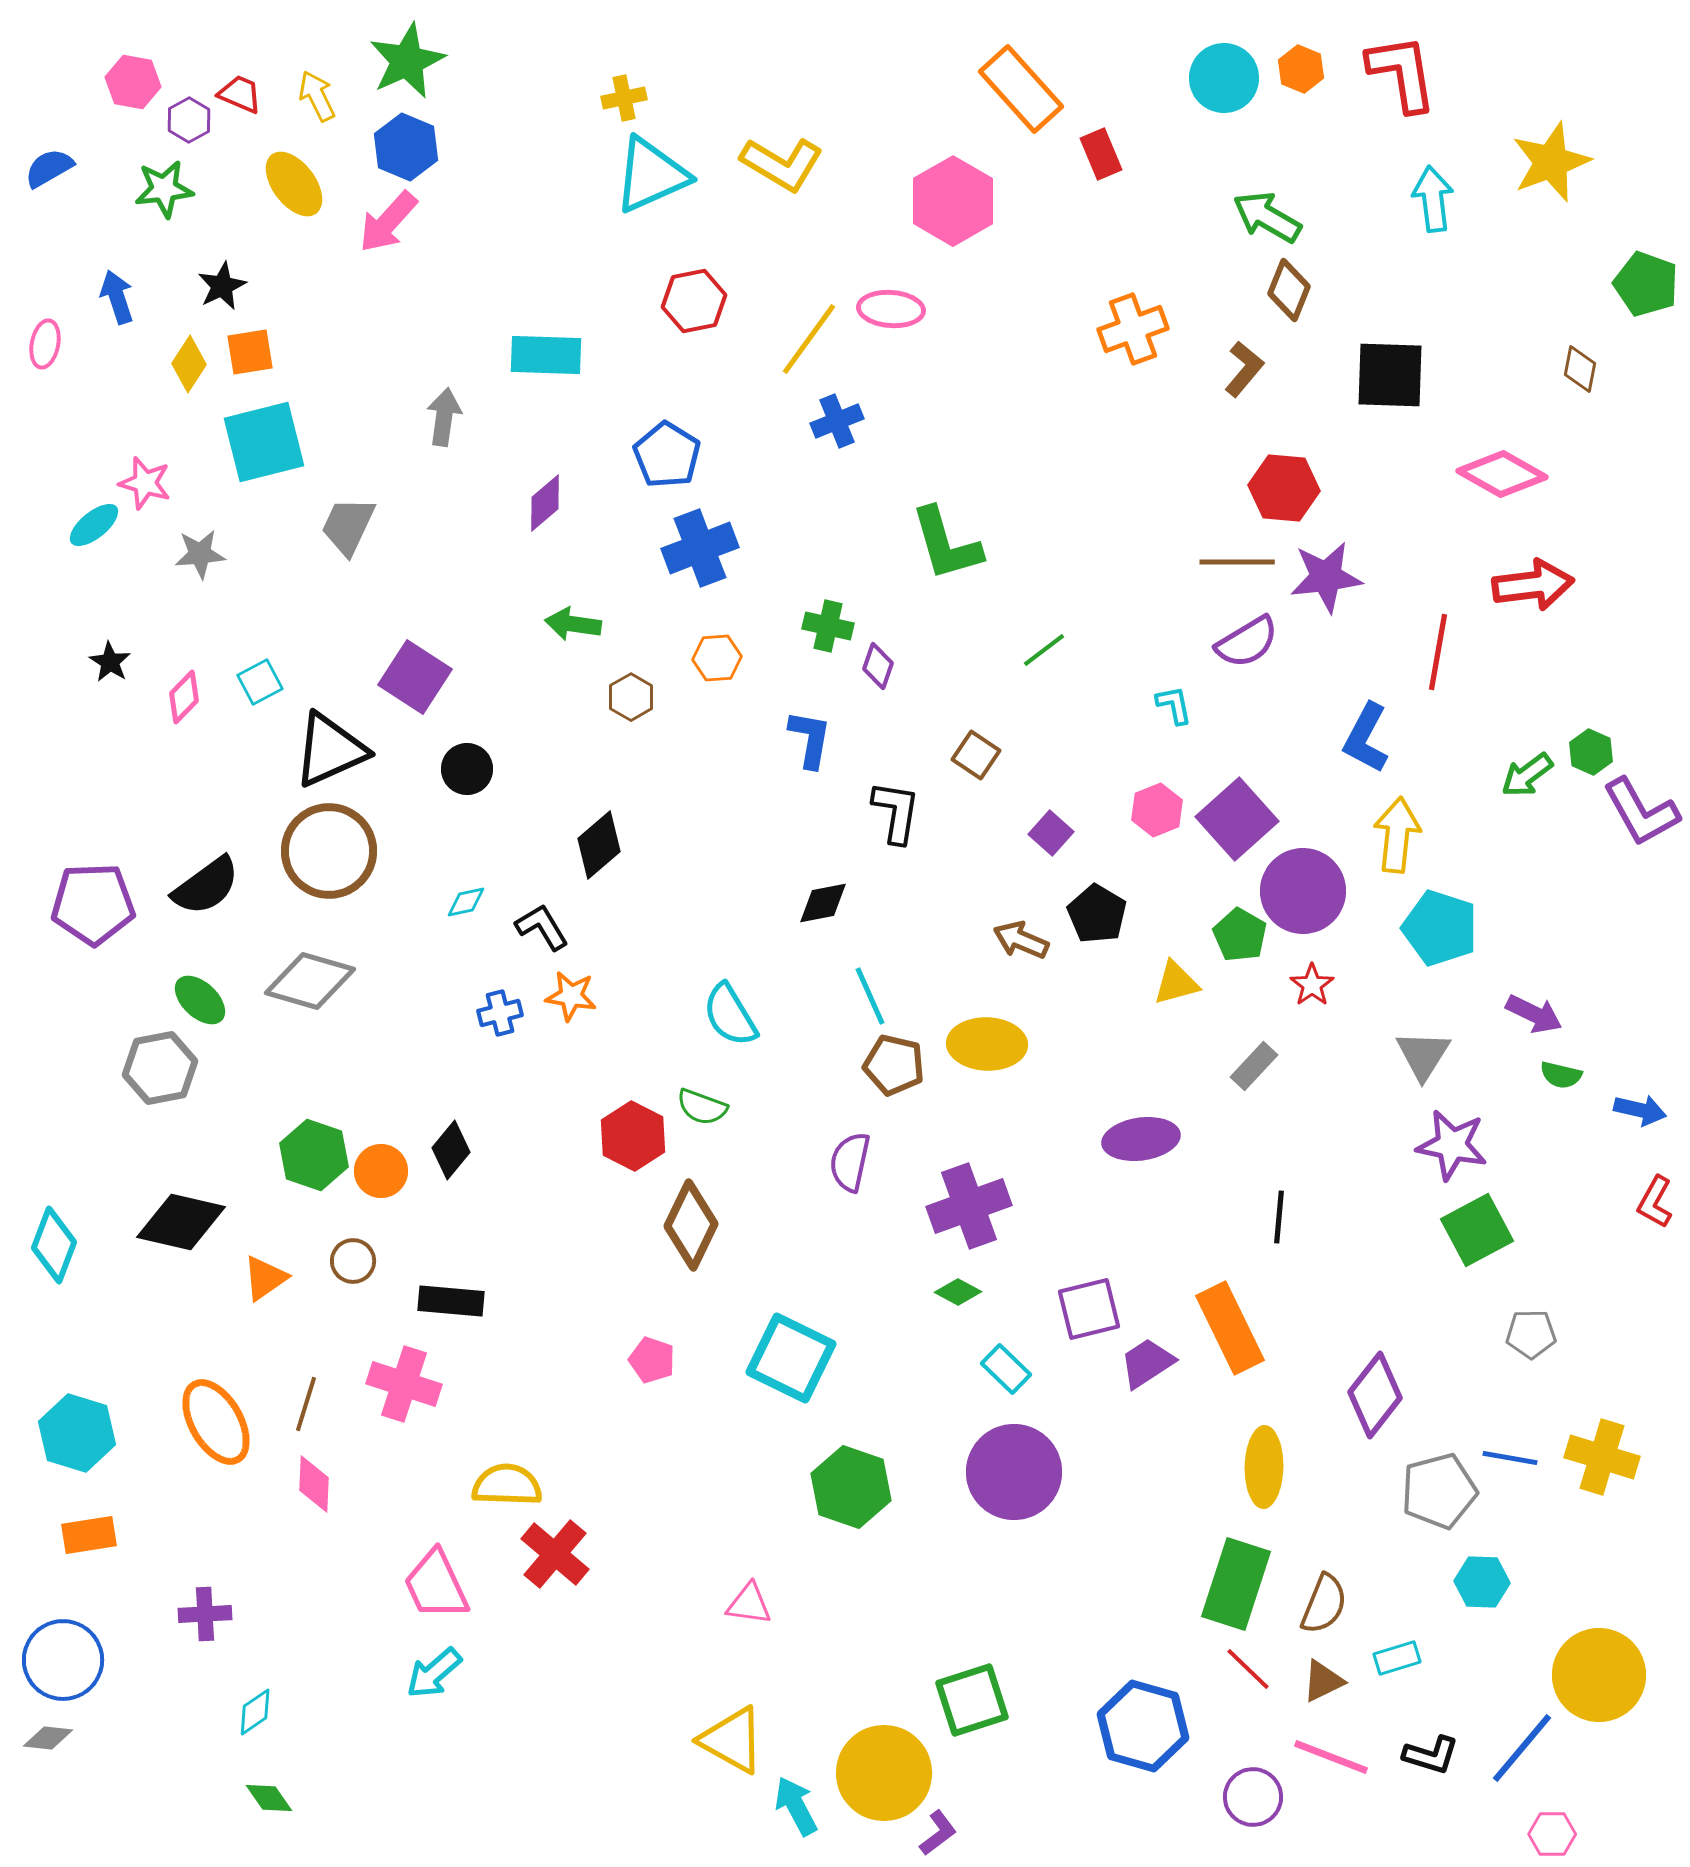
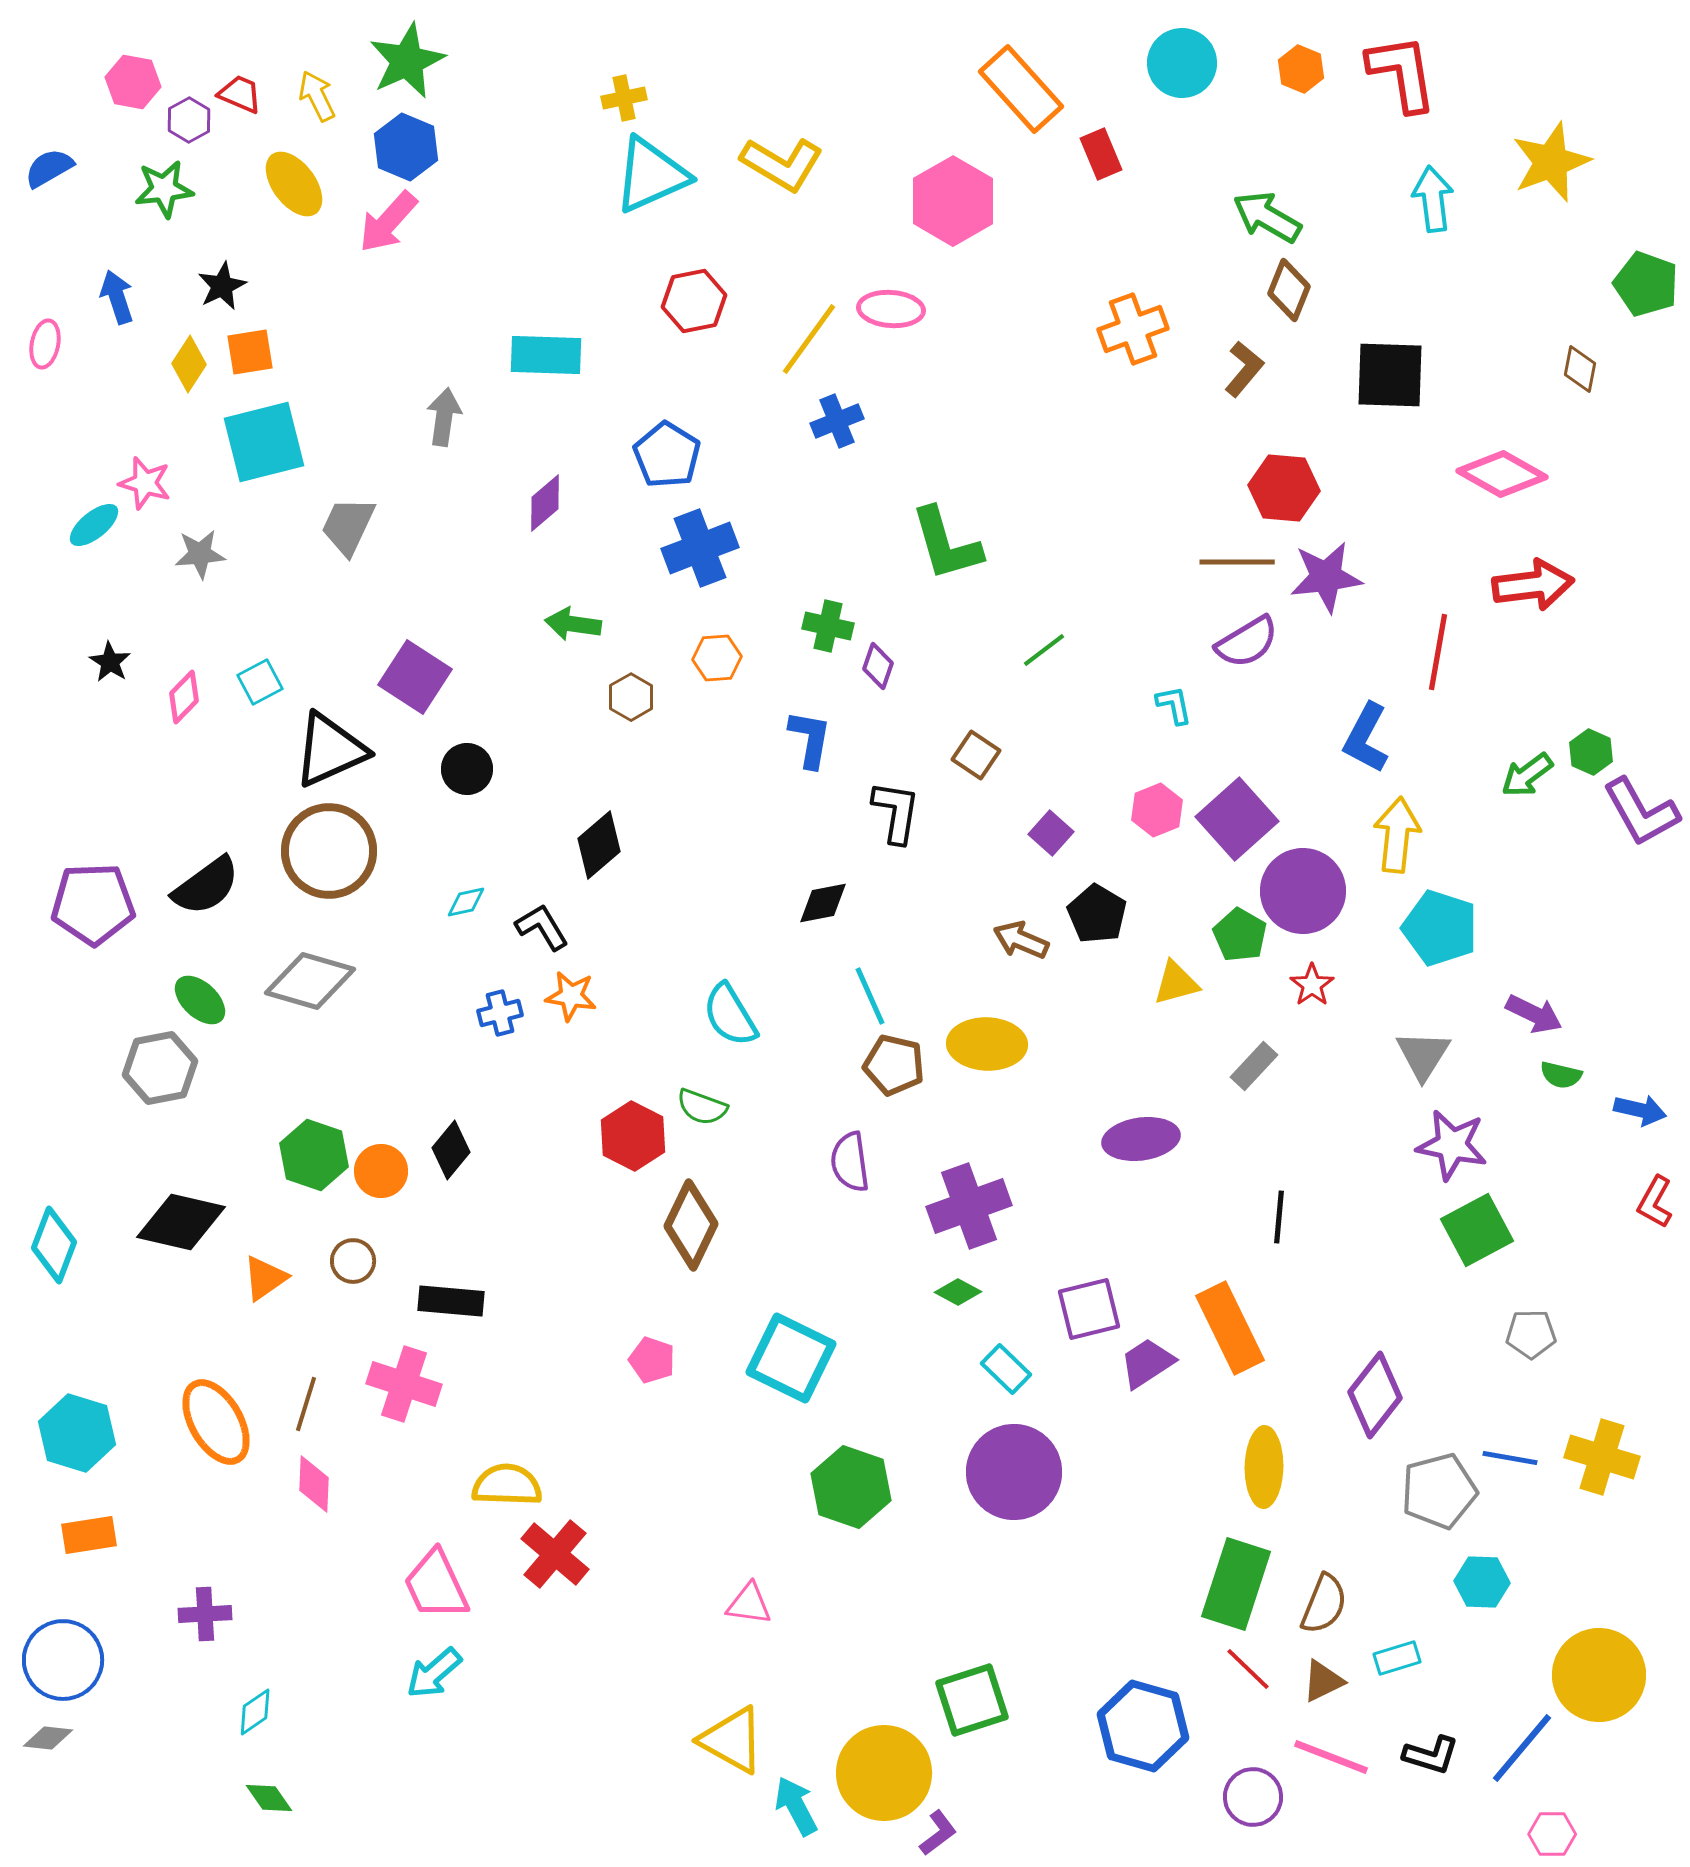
cyan circle at (1224, 78): moved 42 px left, 15 px up
purple semicircle at (850, 1162): rotated 20 degrees counterclockwise
